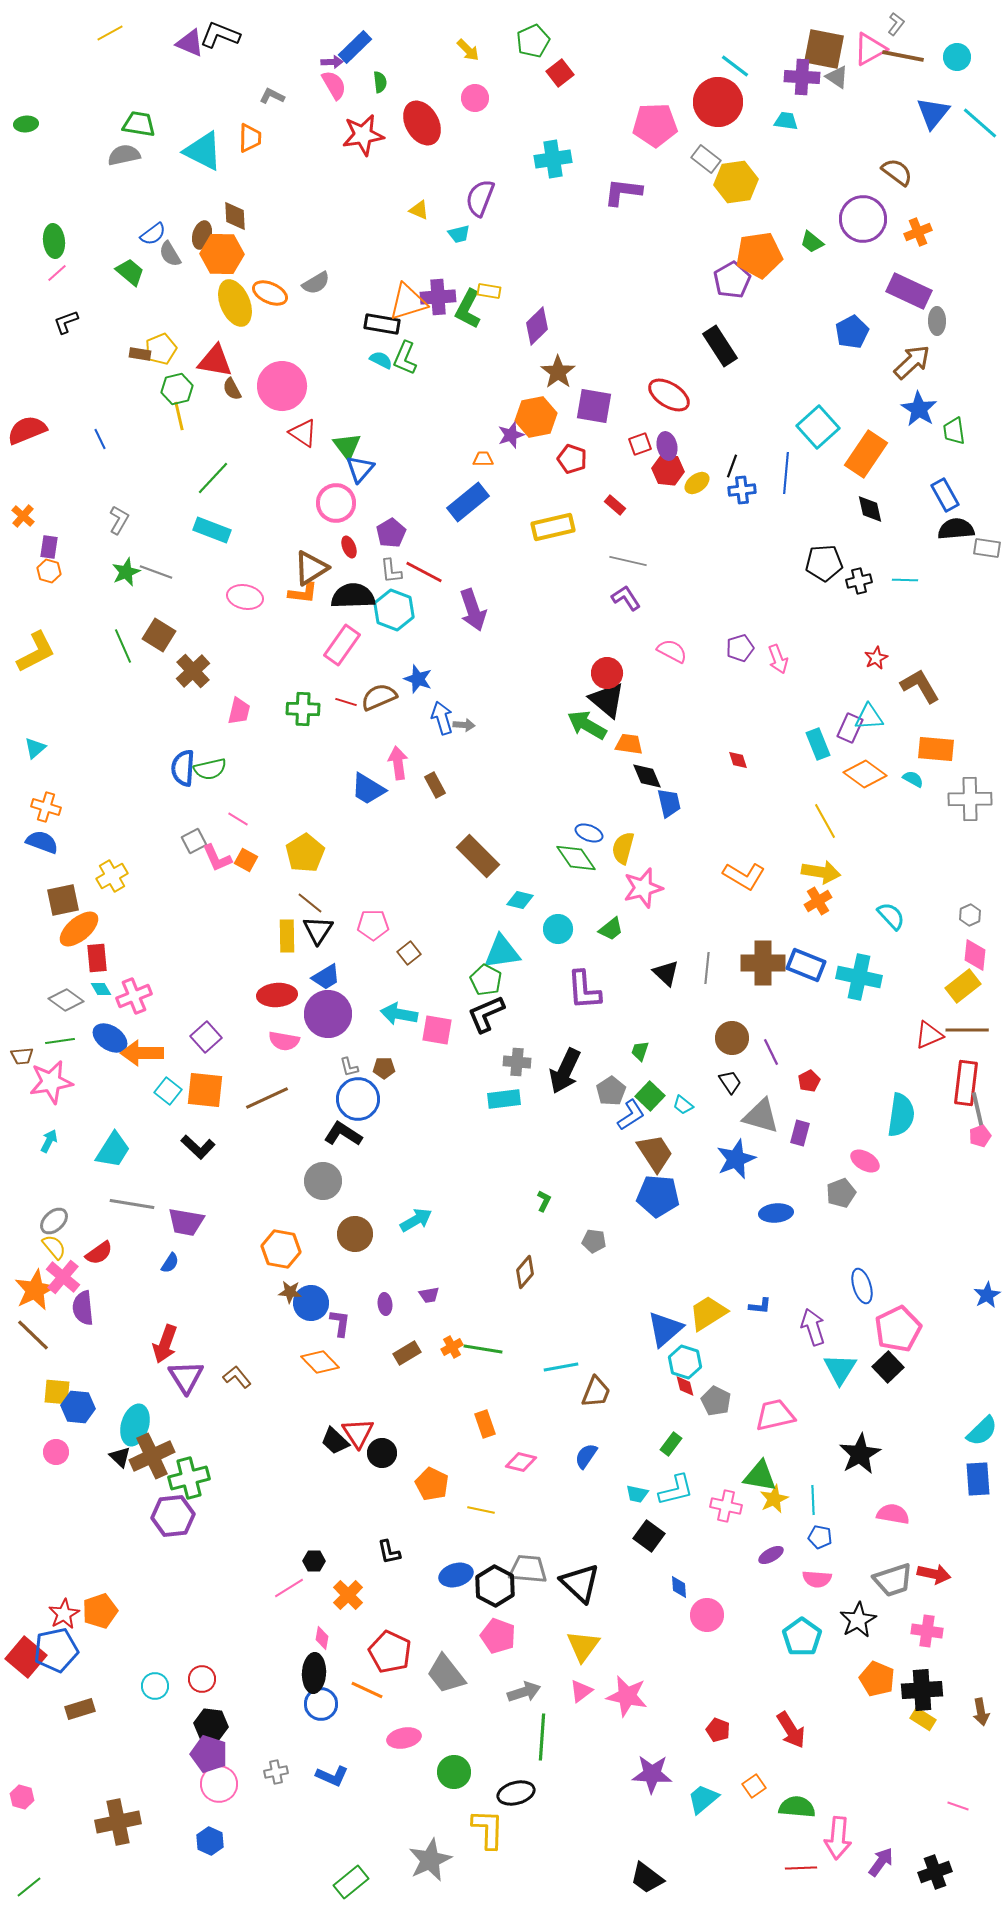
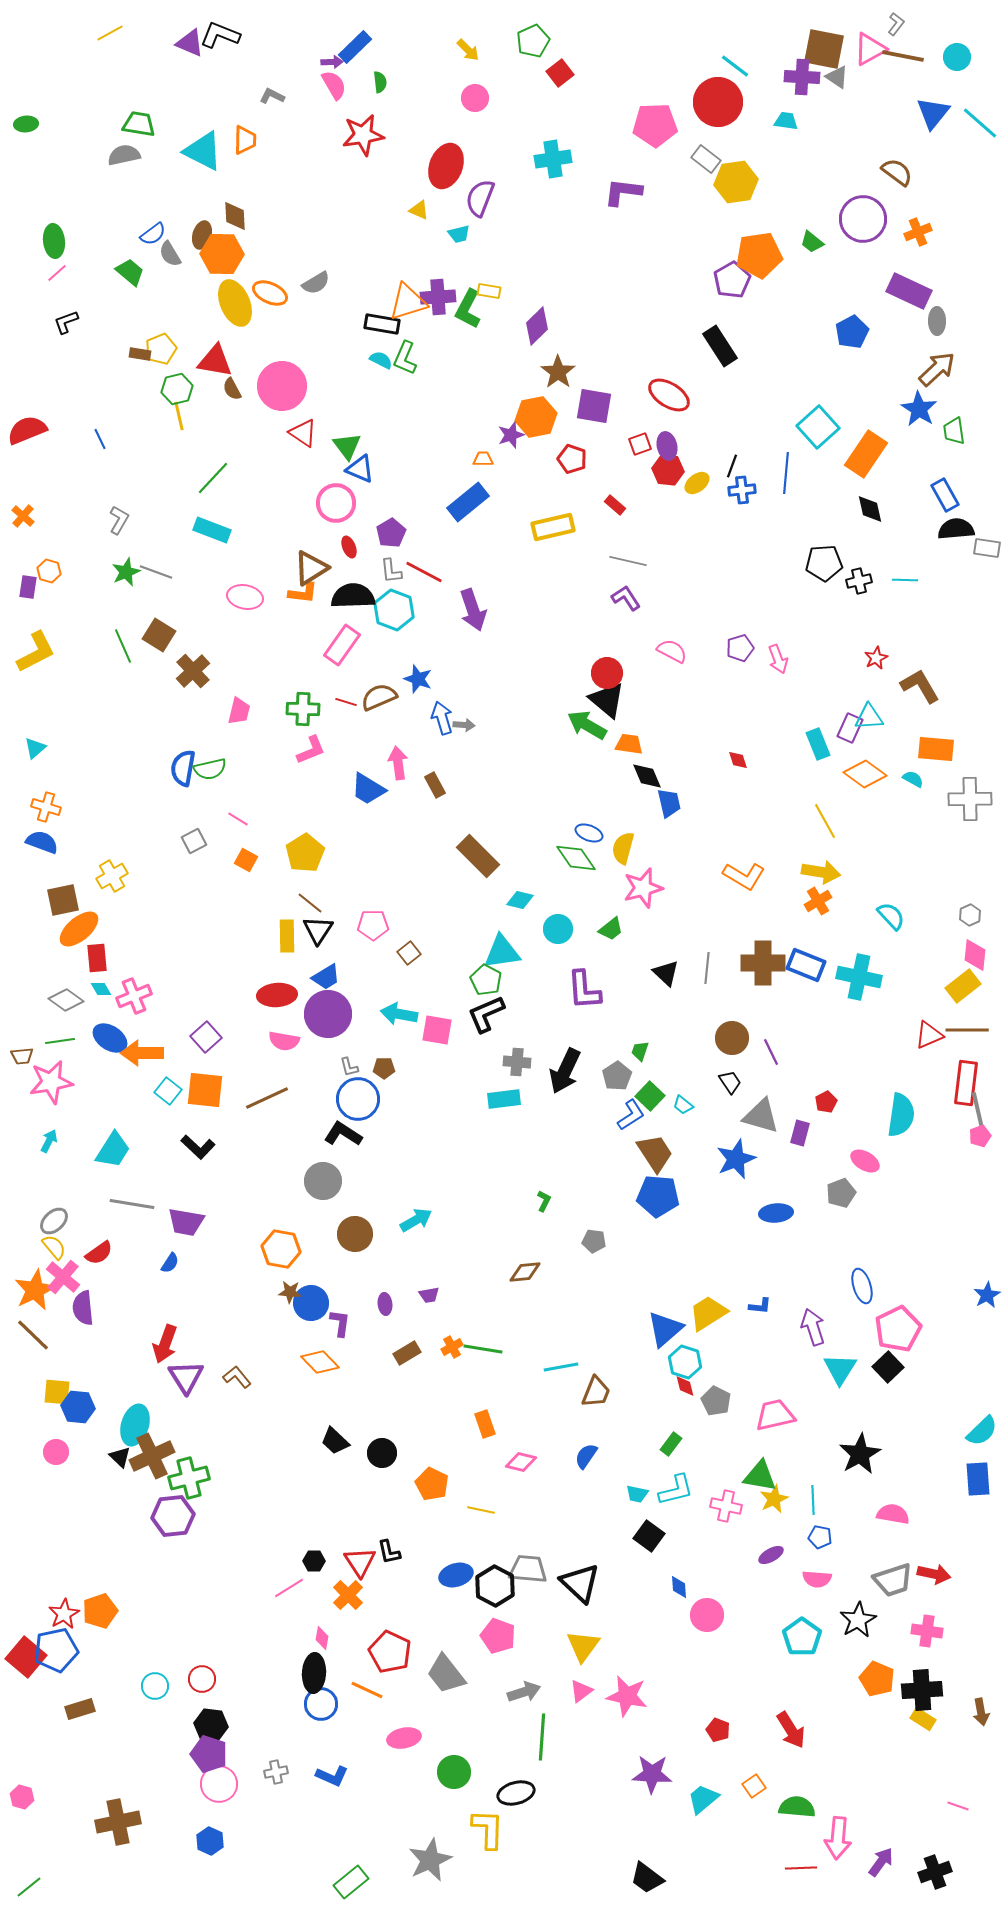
red ellipse at (422, 123): moved 24 px right, 43 px down; rotated 51 degrees clockwise
orange trapezoid at (250, 138): moved 5 px left, 2 px down
brown arrow at (912, 362): moved 25 px right, 7 px down
blue triangle at (360, 469): rotated 48 degrees counterclockwise
purple rectangle at (49, 547): moved 21 px left, 40 px down
blue semicircle at (183, 768): rotated 6 degrees clockwise
pink L-shape at (217, 858): moved 94 px right, 108 px up; rotated 88 degrees counterclockwise
red pentagon at (809, 1081): moved 17 px right, 21 px down
gray pentagon at (611, 1091): moved 6 px right, 15 px up
brown diamond at (525, 1272): rotated 44 degrees clockwise
red triangle at (358, 1433): moved 2 px right, 129 px down
